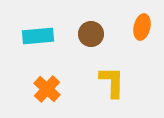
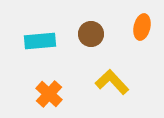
cyan rectangle: moved 2 px right, 5 px down
yellow L-shape: rotated 44 degrees counterclockwise
orange cross: moved 2 px right, 5 px down
